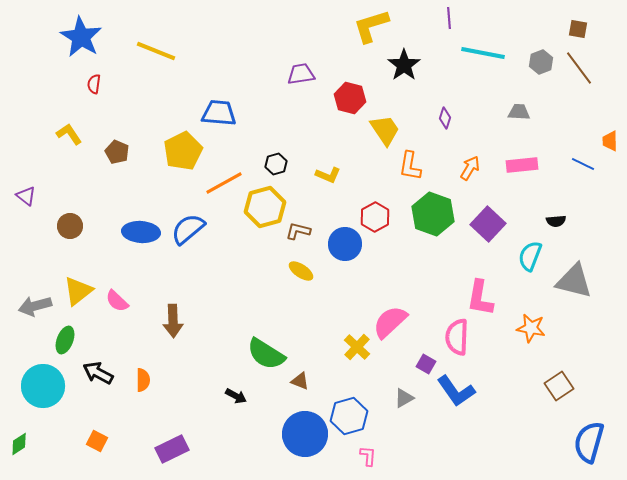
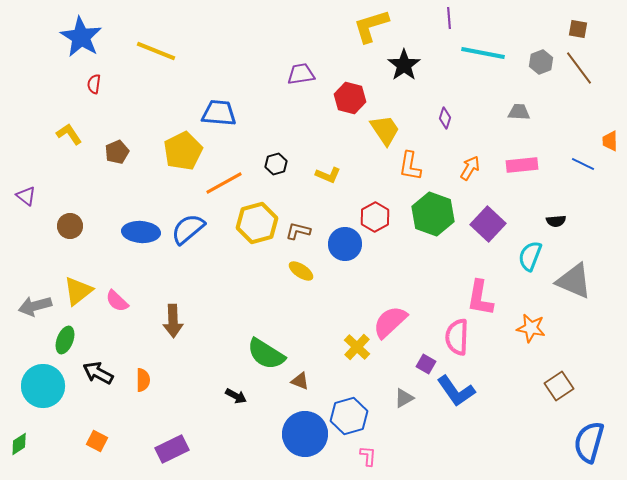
brown pentagon at (117, 152): rotated 25 degrees clockwise
yellow hexagon at (265, 207): moved 8 px left, 16 px down
gray triangle at (574, 281): rotated 9 degrees clockwise
